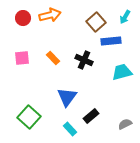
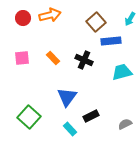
cyan arrow: moved 5 px right, 2 px down
black rectangle: rotated 14 degrees clockwise
